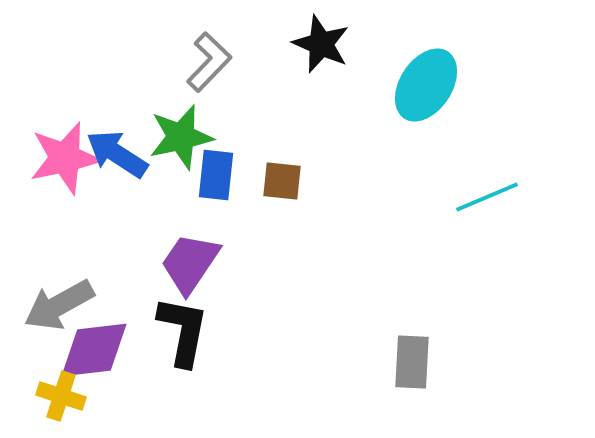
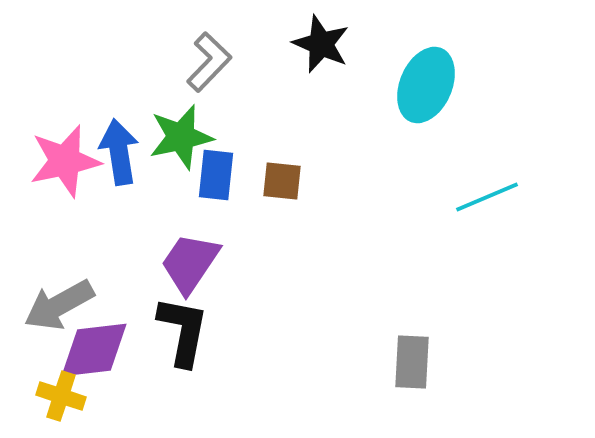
cyan ellipse: rotated 10 degrees counterclockwise
blue arrow: moved 2 px right, 2 px up; rotated 48 degrees clockwise
pink star: moved 3 px down
